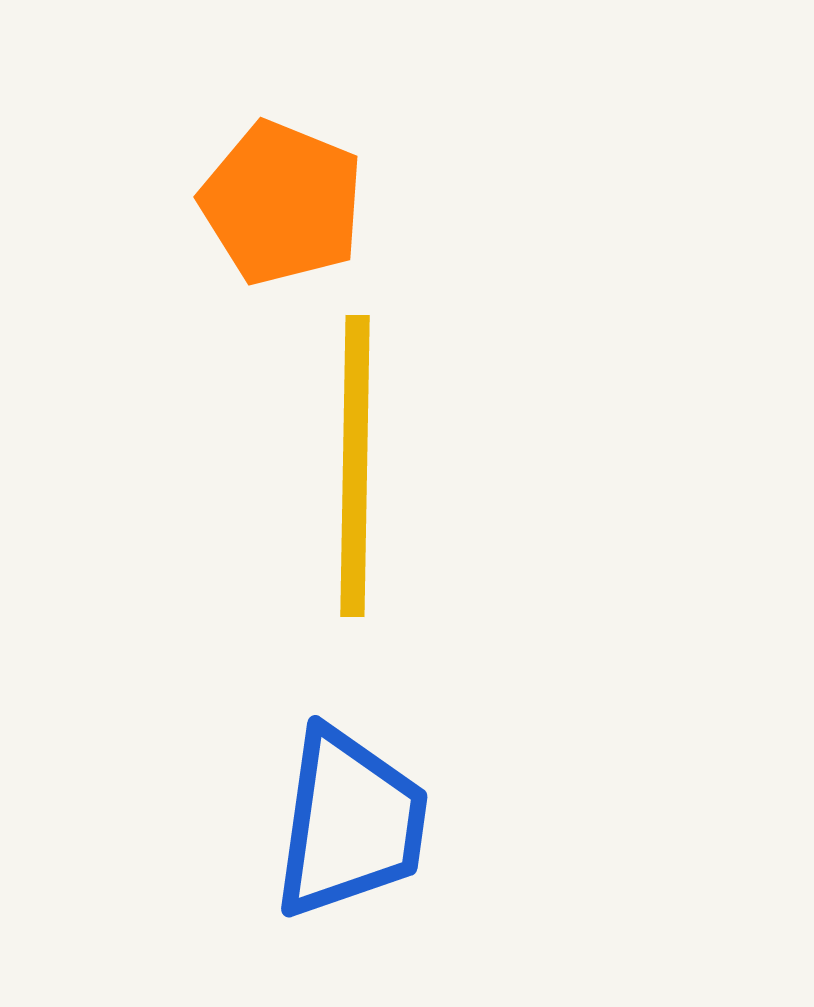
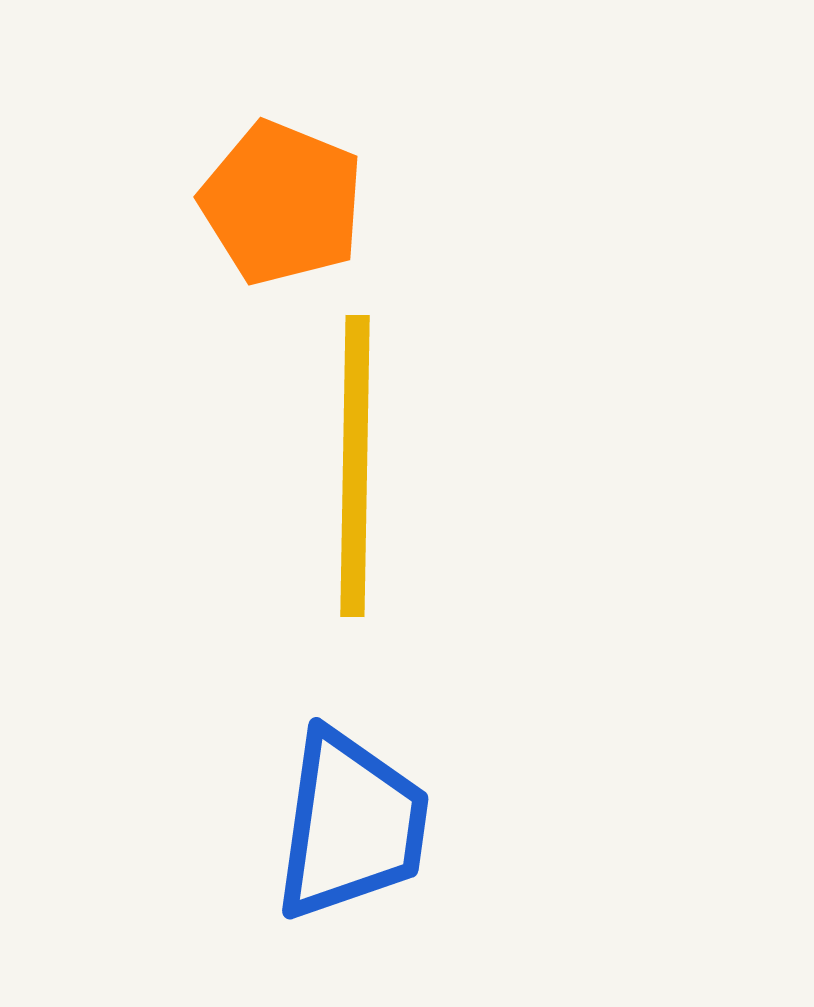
blue trapezoid: moved 1 px right, 2 px down
